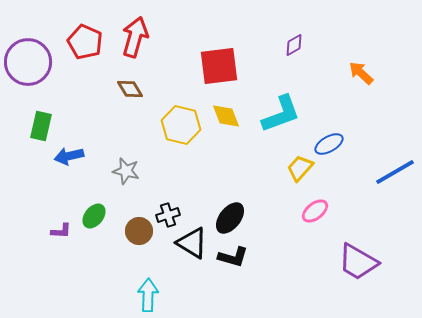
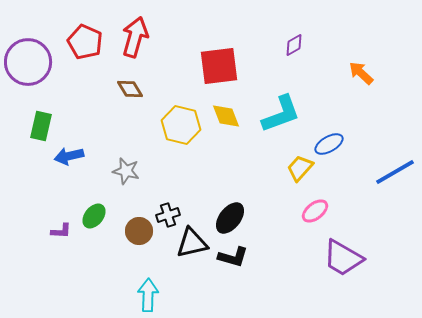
black triangle: rotated 44 degrees counterclockwise
purple trapezoid: moved 15 px left, 4 px up
